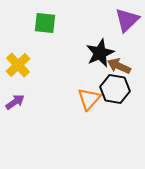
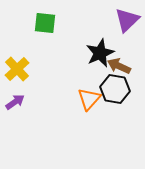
yellow cross: moved 1 px left, 4 px down
